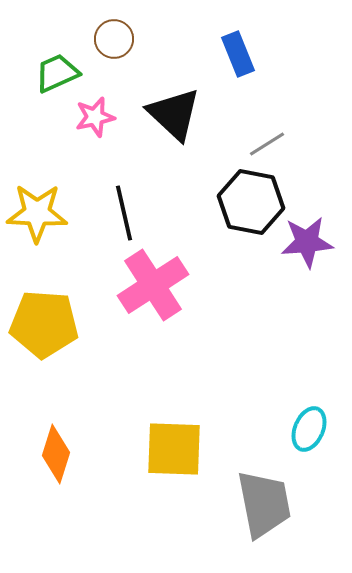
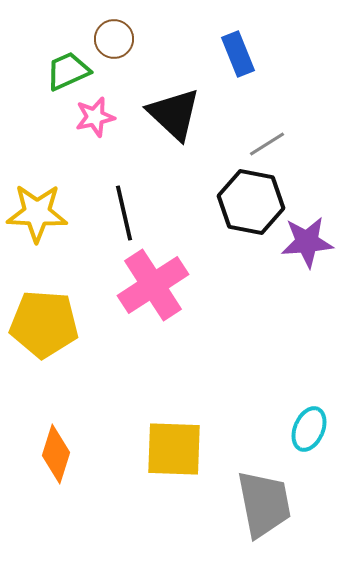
green trapezoid: moved 11 px right, 2 px up
